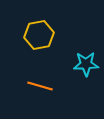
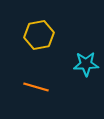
orange line: moved 4 px left, 1 px down
